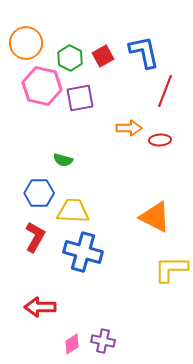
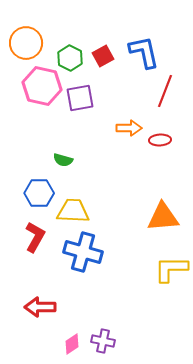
orange triangle: moved 8 px right; rotated 32 degrees counterclockwise
